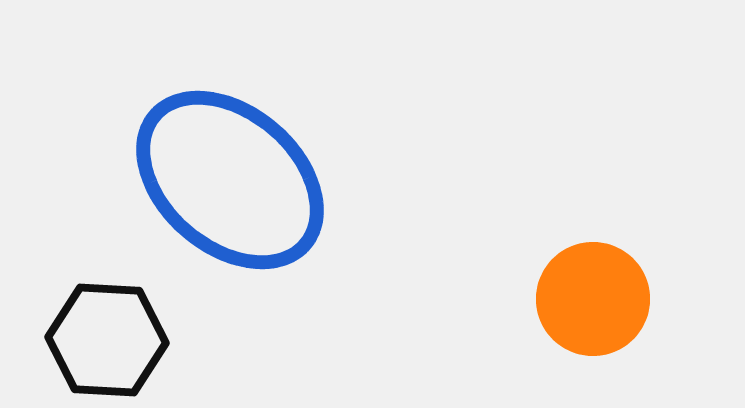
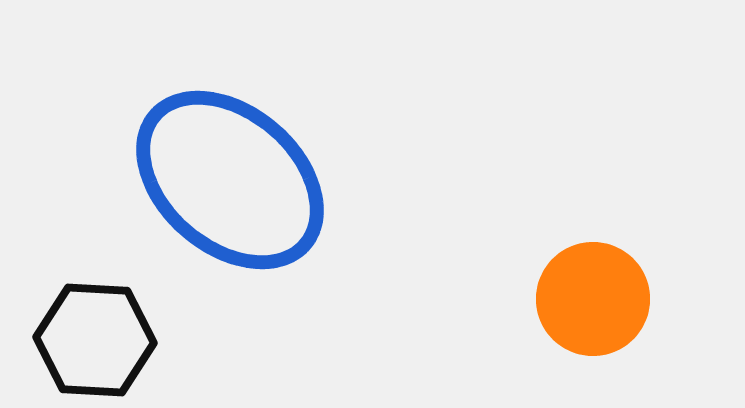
black hexagon: moved 12 px left
